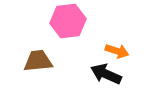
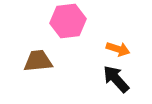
orange arrow: moved 1 px right, 2 px up
black arrow: moved 10 px right, 5 px down; rotated 24 degrees clockwise
